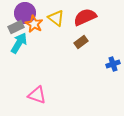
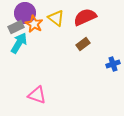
brown rectangle: moved 2 px right, 2 px down
